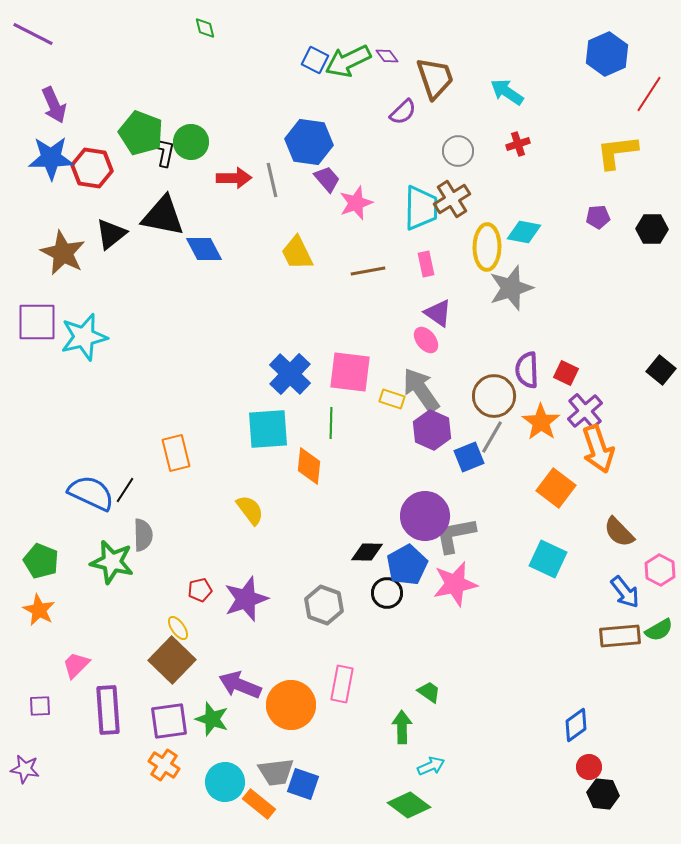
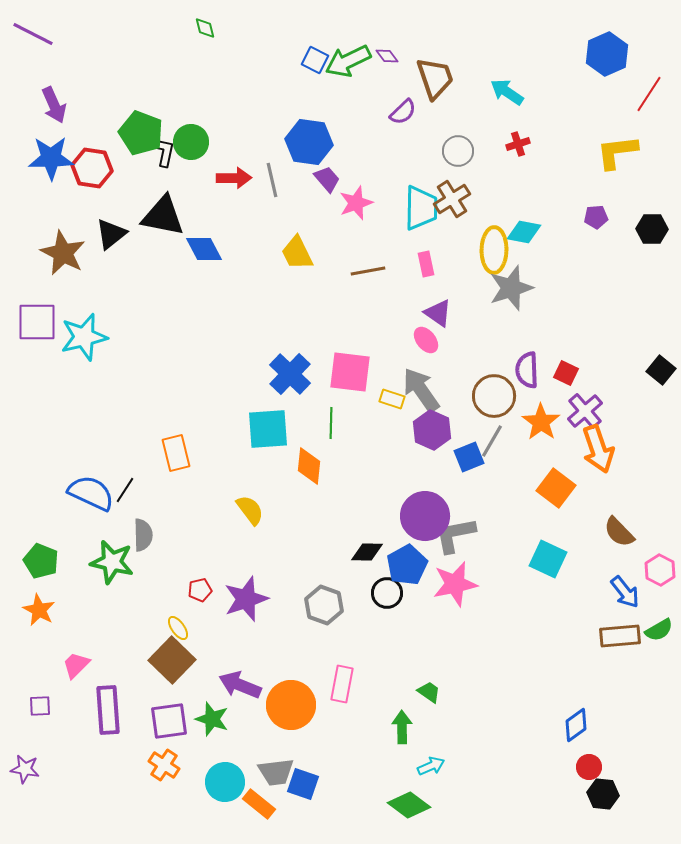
purple pentagon at (598, 217): moved 2 px left
yellow ellipse at (487, 247): moved 7 px right, 3 px down
gray line at (492, 437): moved 4 px down
